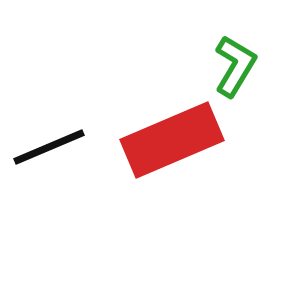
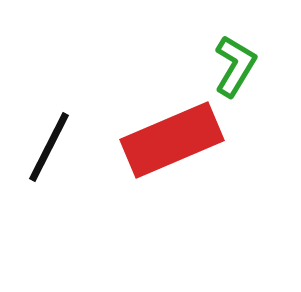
black line: rotated 40 degrees counterclockwise
